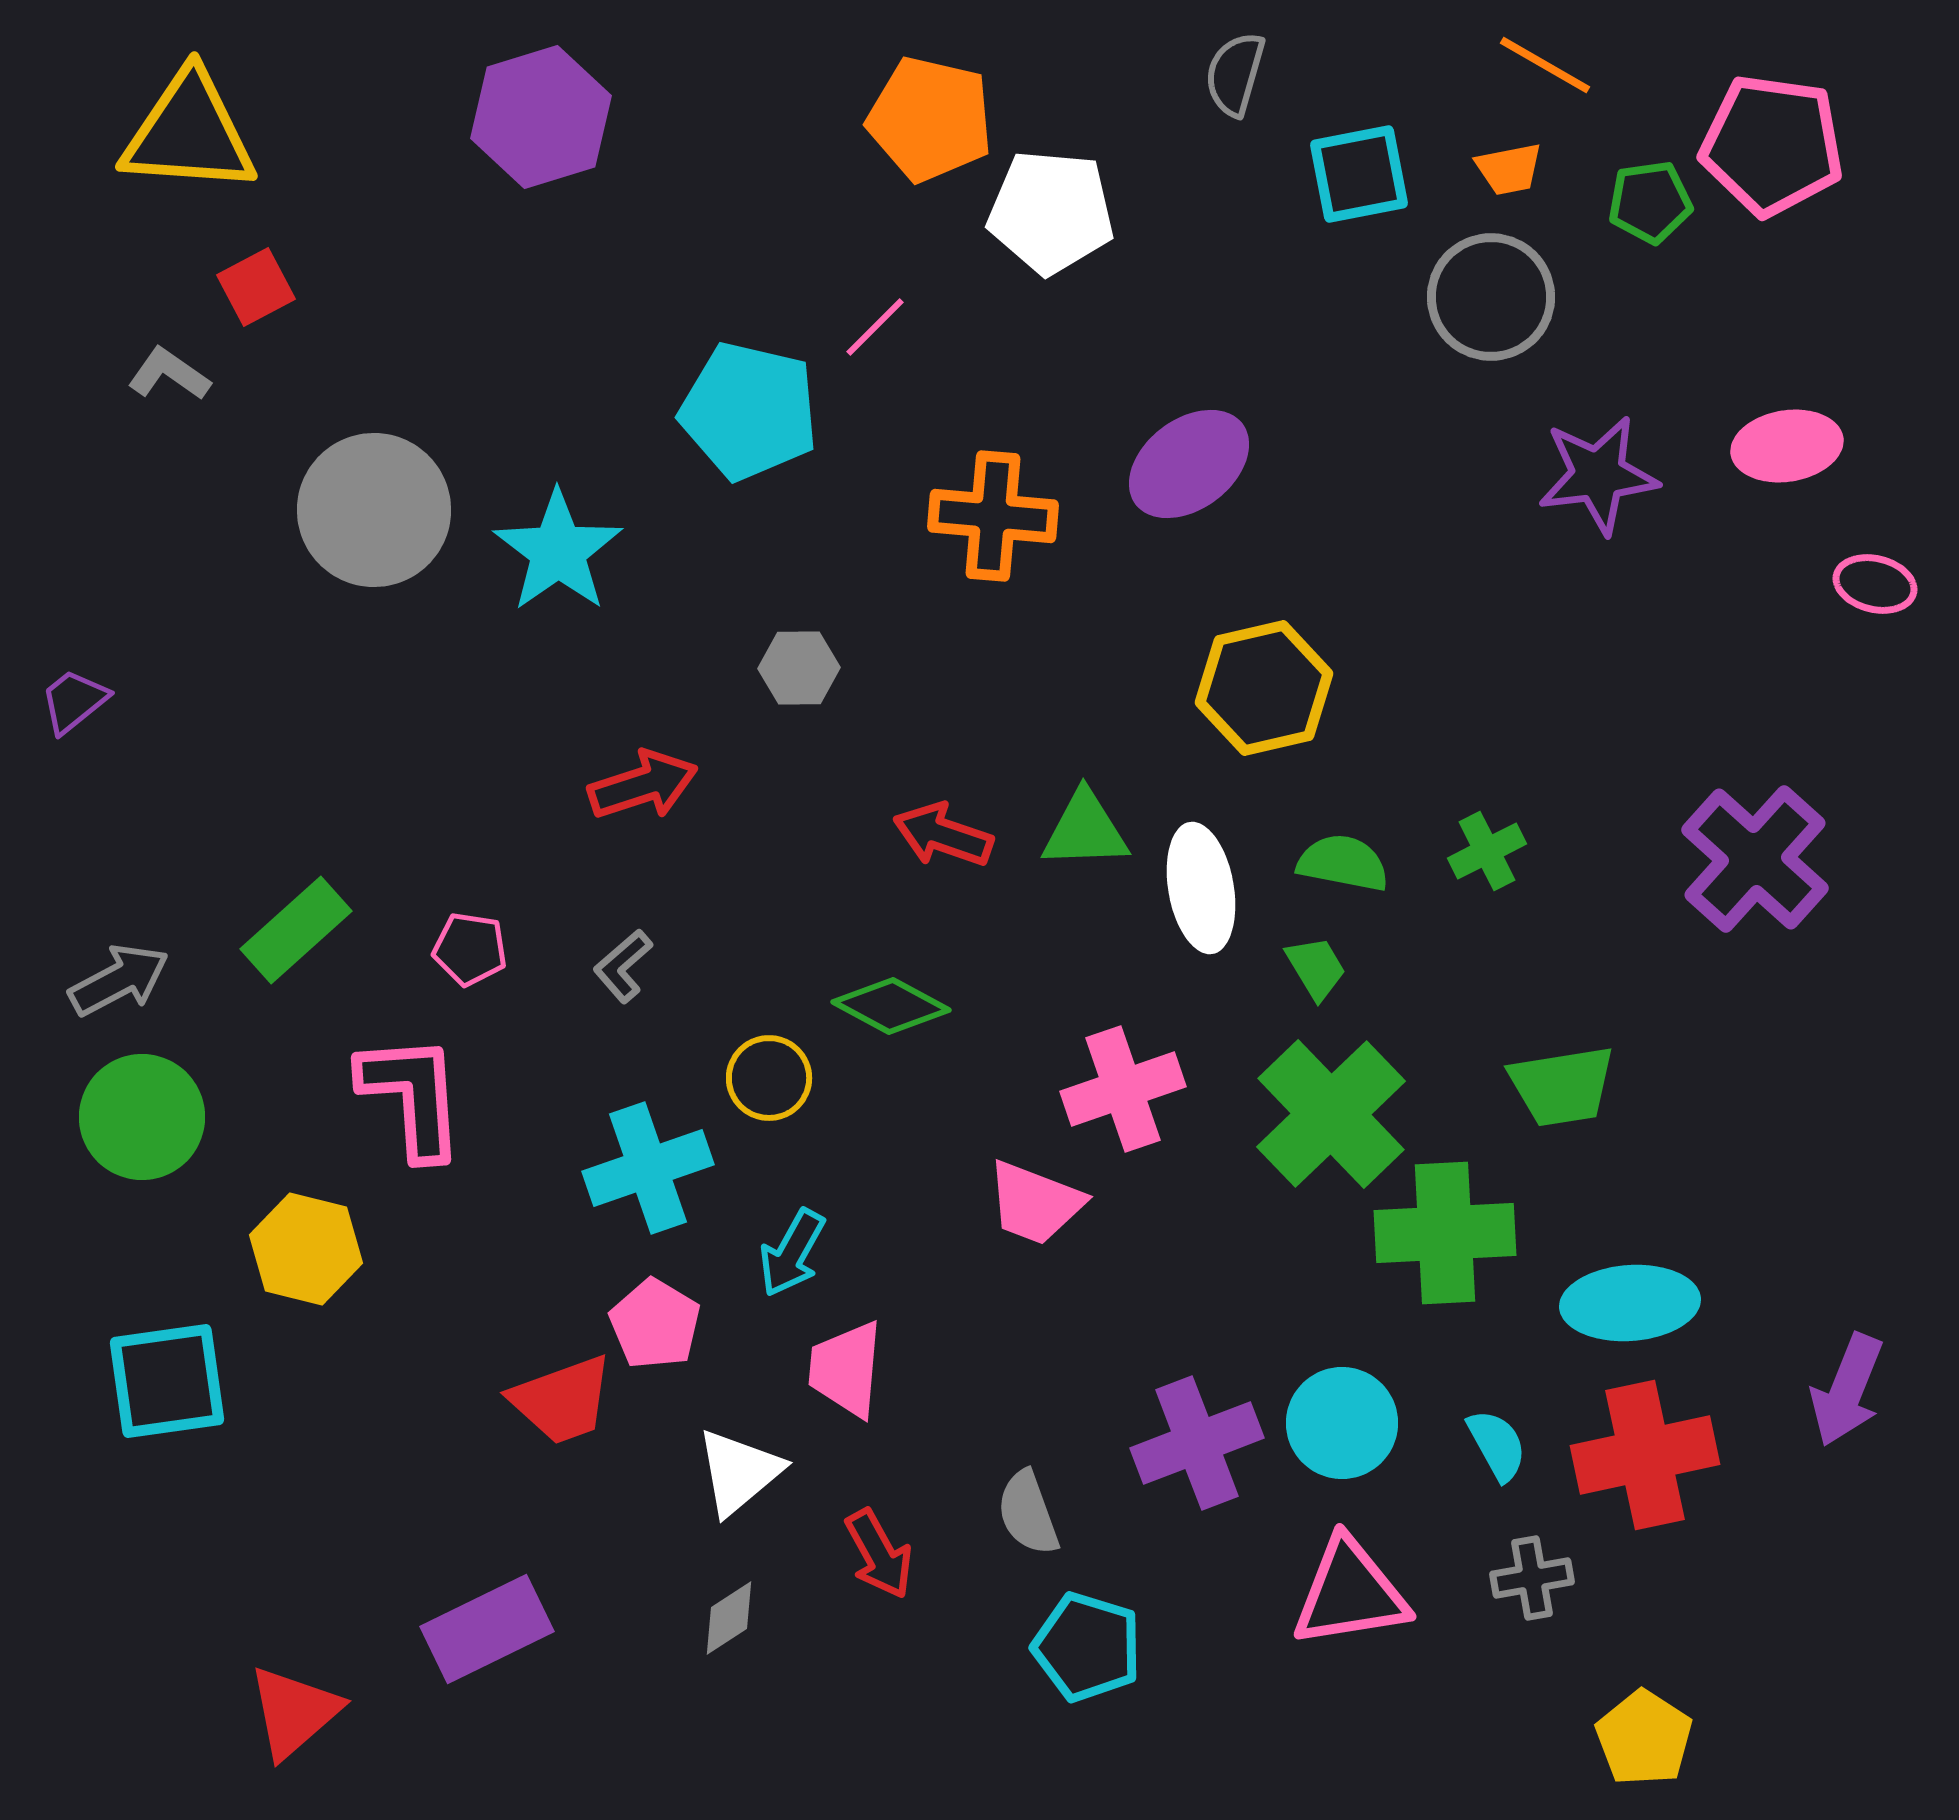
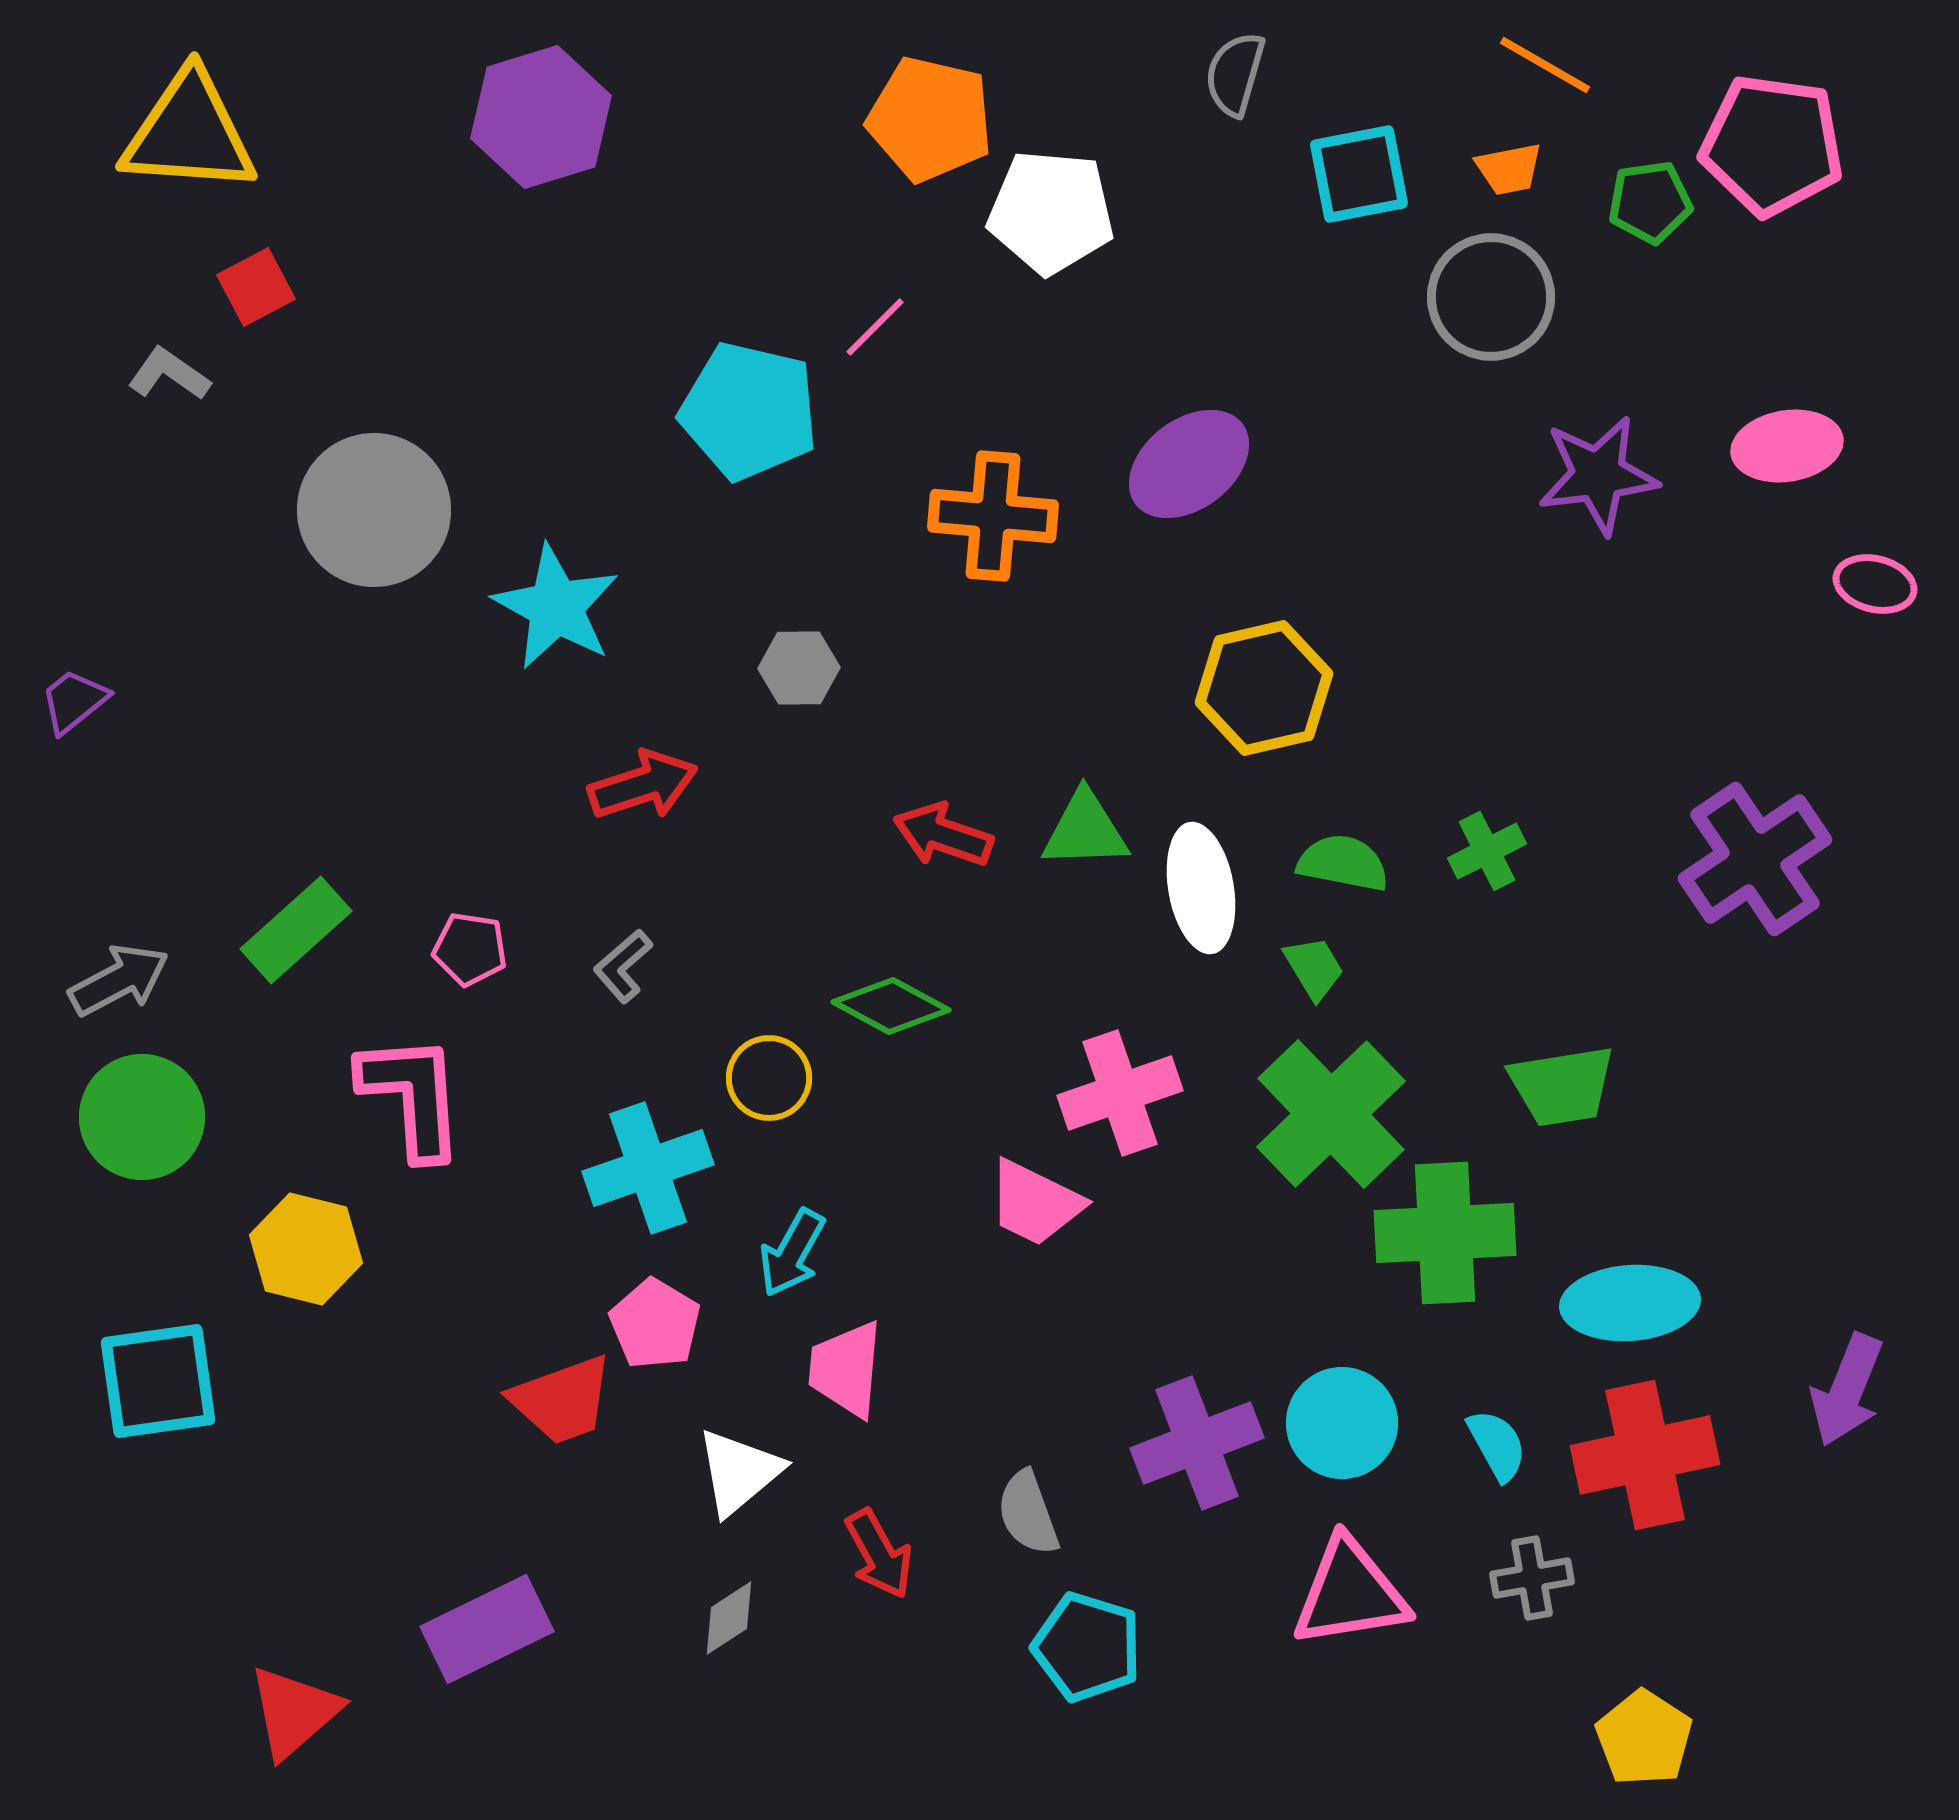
cyan star at (558, 551): moved 2 px left, 56 px down; rotated 8 degrees counterclockwise
purple cross at (1755, 859): rotated 14 degrees clockwise
green trapezoid at (1316, 968): moved 2 px left
pink cross at (1123, 1089): moved 3 px left, 4 px down
pink trapezoid at (1035, 1203): rotated 5 degrees clockwise
cyan square at (167, 1381): moved 9 px left
